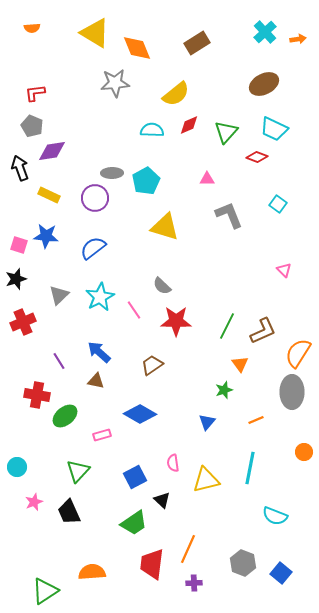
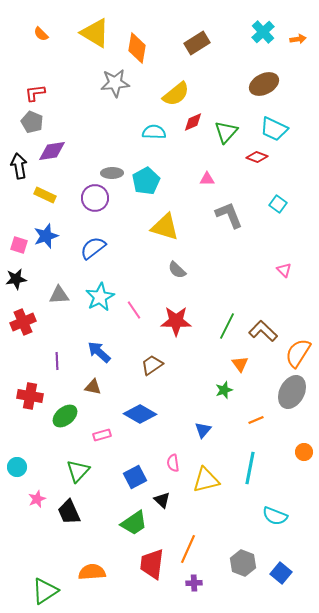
orange semicircle at (32, 28): moved 9 px right, 6 px down; rotated 49 degrees clockwise
cyan cross at (265, 32): moved 2 px left
orange diamond at (137, 48): rotated 32 degrees clockwise
red diamond at (189, 125): moved 4 px right, 3 px up
gray pentagon at (32, 126): moved 4 px up
cyan semicircle at (152, 130): moved 2 px right, 2 px down
black arrow at (20, 168): moved 1 px left, 2 px up; rotated 10 degrees clockwise
yellow rectangle at (49, 195): moved 4 px left
blue star at (46, 236): rotated 25 degrees counterclockwise
black star at (16, 279): rotated 10 degrees clockwise
gray semicircle at (162, 286): moved 15 px right, 16 px up
gray triangle at (59, 295): rotated 40 degrees clockwise
brown L-shape at (263, 331): rotated 112 degrees counterclockwise
purple line at (59, 361): moved 2 px left; rotated 30 degrees clockwise
brown triangle at (96, 381): moved 3 px left, 6 px down
gray ellipse at (292, 392): rotated 28 degrees clockwise
red cross at (37, 395): moved 7 px left, 1 px down
blue triangle at (207, 422): moved 4 px left, 8 px down
pink star at (34, 502): moved 3 px right, 3 px up
